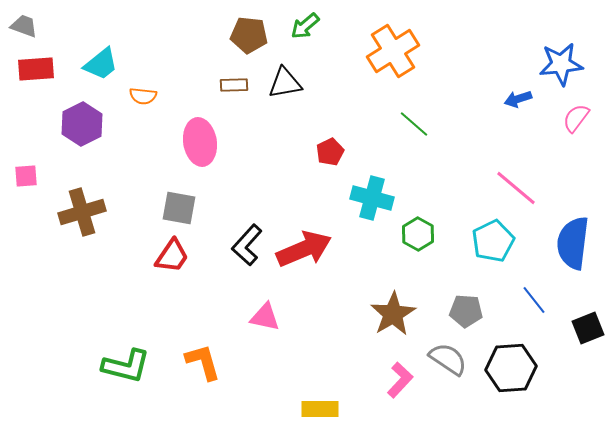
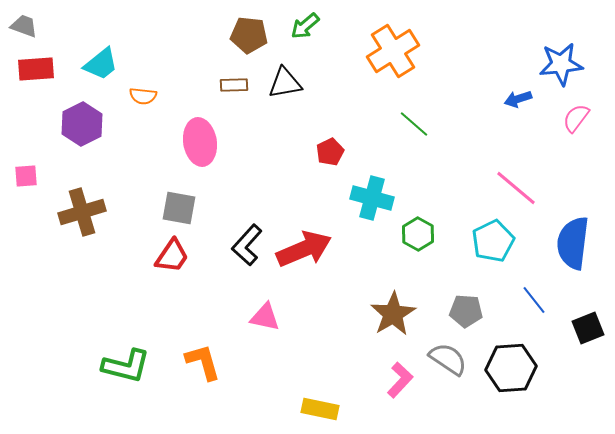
yellow rectangle: rotated 12 degrees clockwise
